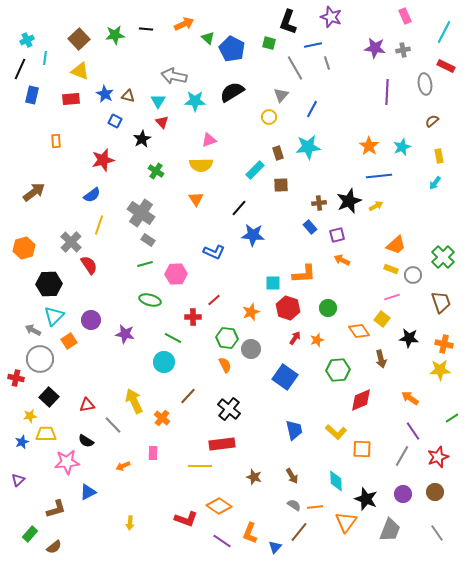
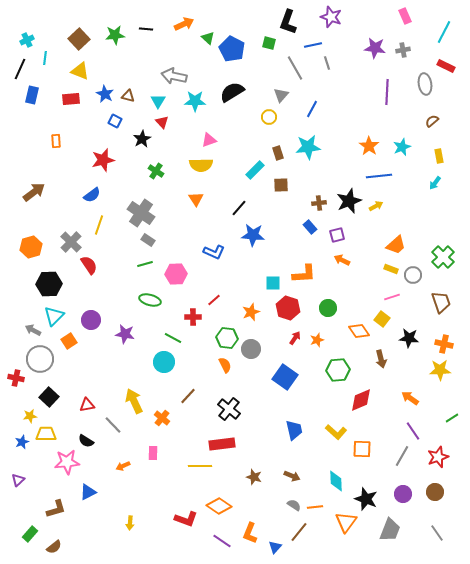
orange hexagon at (24, 248): moved 7 px right, 1 px up
brown arrow at (292, 476): rotated 35 degrees counterclockwise
